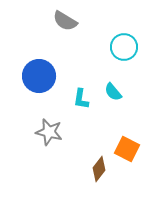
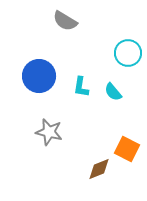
cyan circle: moved 4 px right, 6 px down
cyan L-shape: moved 12 px up
brown diamond: rotated 30 degrees clockwise
